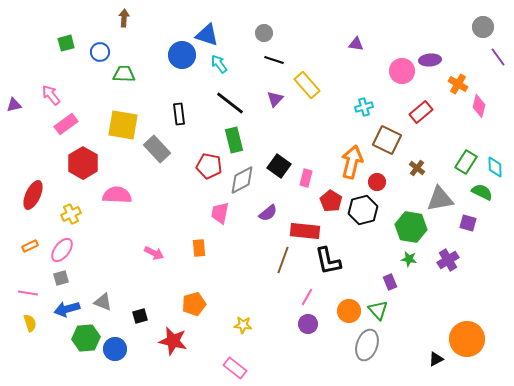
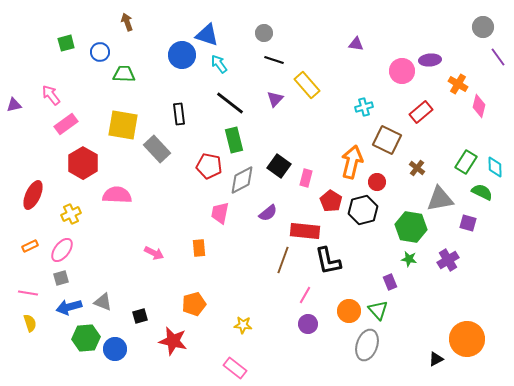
brown arrow at (124, 18): moved 3 px right, 4 px down; rotated 24 degrees counterclockwise
pink line at (307, 297): moved 2 px left, 2 px up
blue arrow at (67, 309): moved 2 px right, 2 px up
